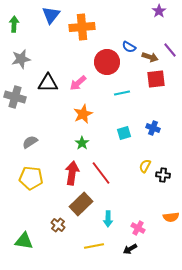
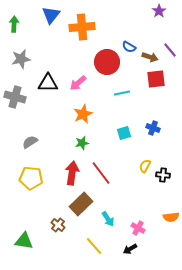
green star: rotated 24 degrees clockwise
cyan arrow: rotated 35 degrees counterclockwise
yellow line: rotated 60 degrees clockwise
